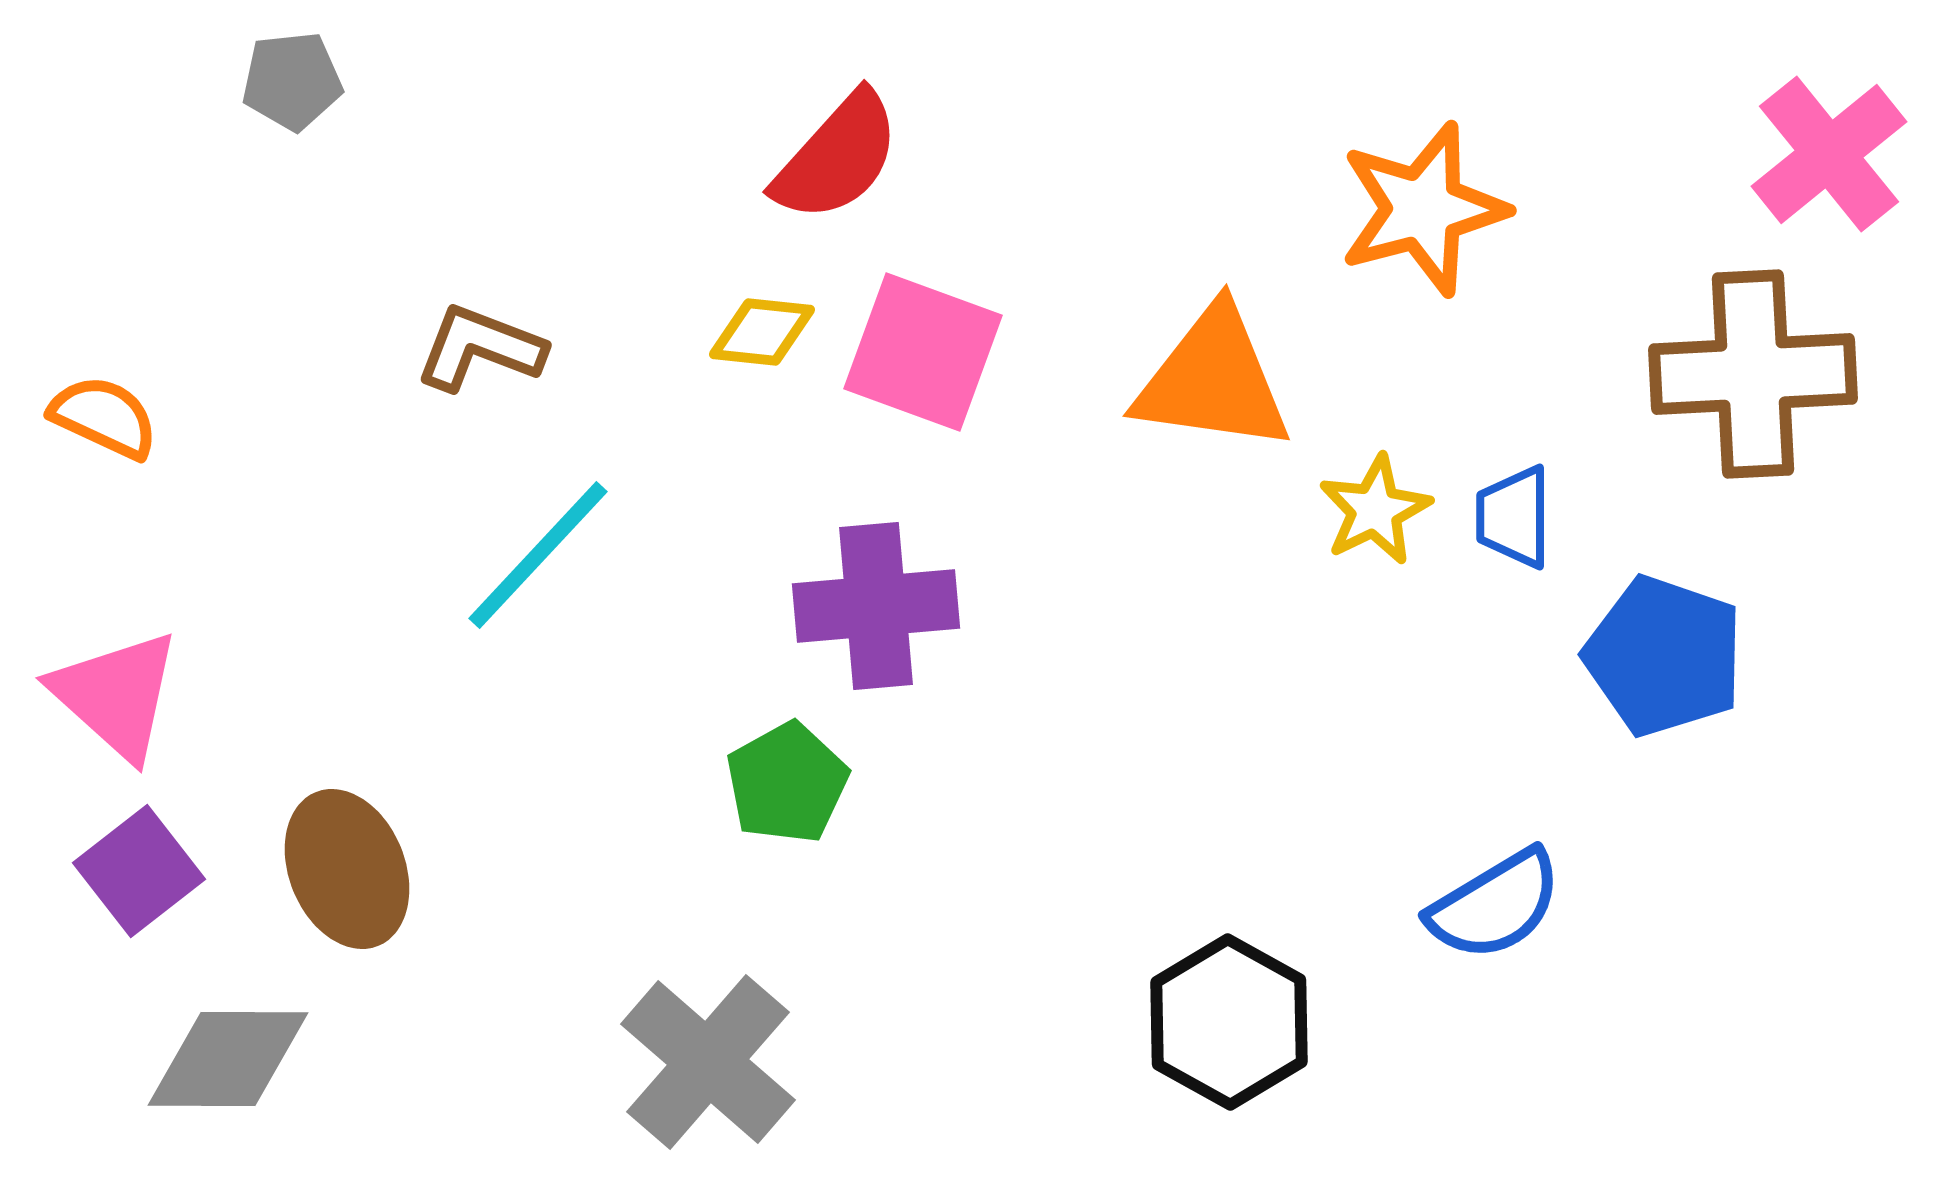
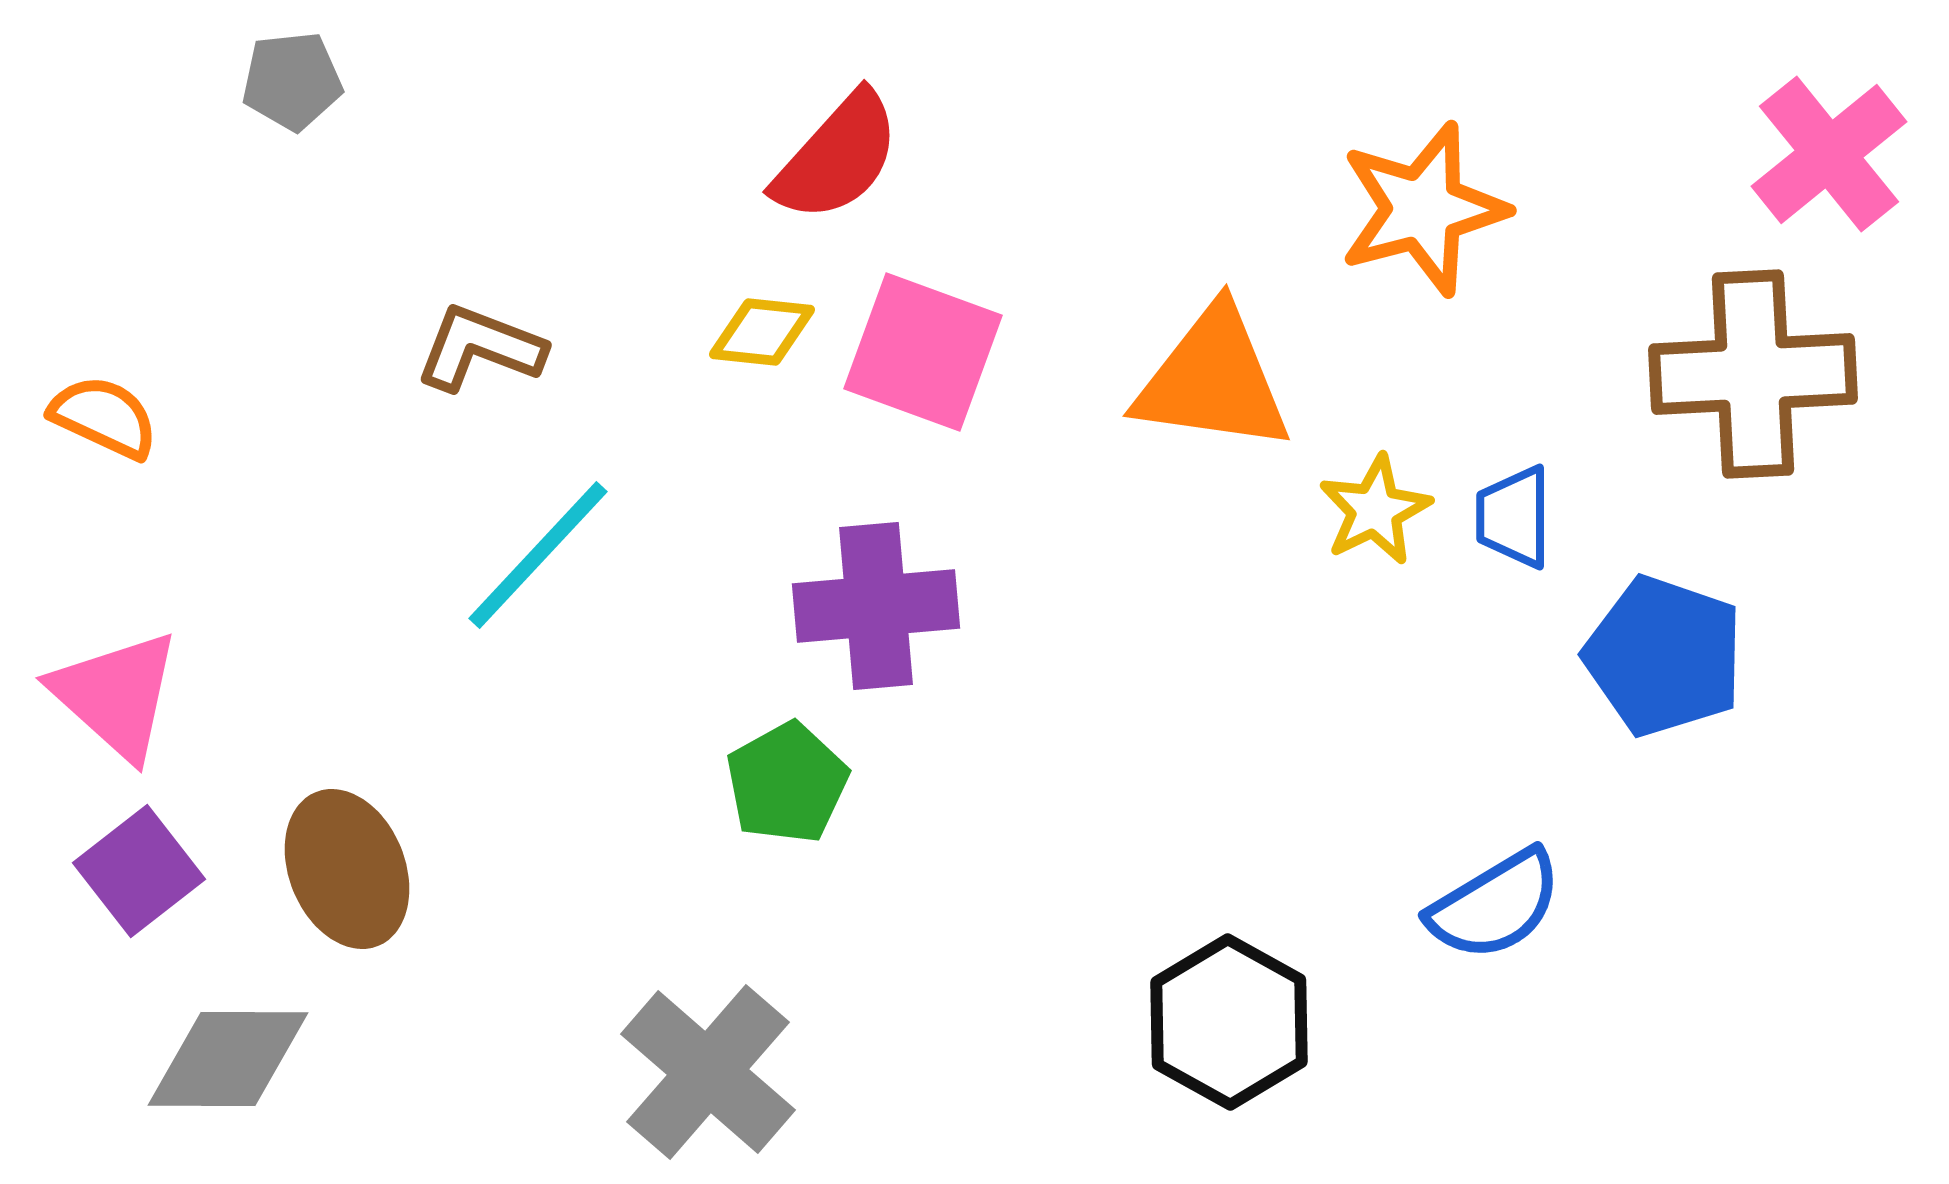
gray cross: moved 10 px down
